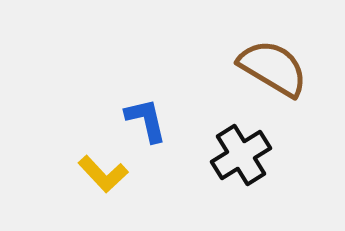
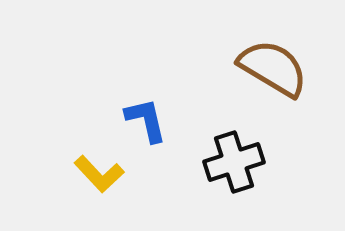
black cross: moved 7 px left, 7 px down; rotated 14 degrees clockwise
yellow L-shape: moved 4 px left
